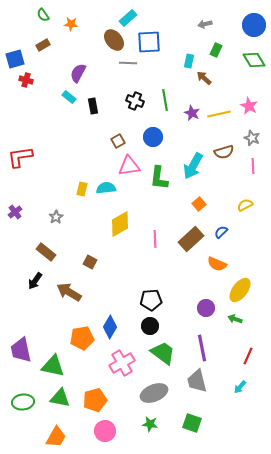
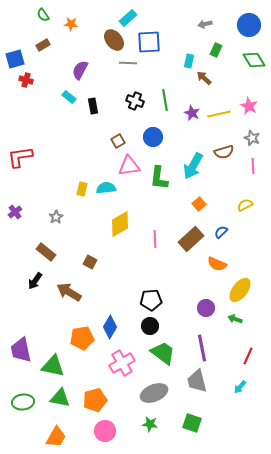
blue circle at (254, 25): moved 5 px left
purple semicircle at (78, 73): moved 2 px right, 3 px up
